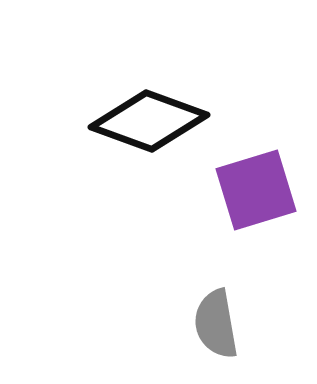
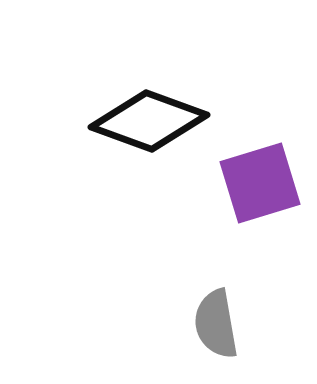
purple square: moved 4 px right, 7 px up
